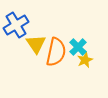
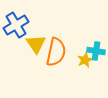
cyan cross: moved 18 px right, 4 px down; rotated 36 degrees counterclockwise
